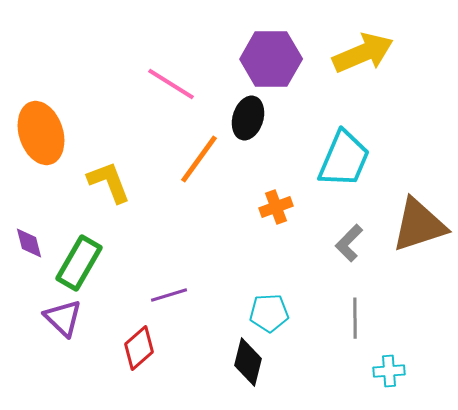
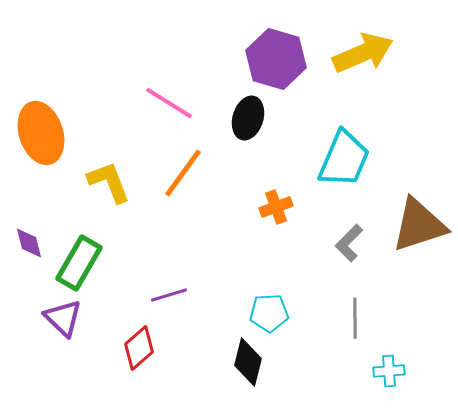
purple hexagon: moved 5 px right; rotated 16 degrees clockwise
pink line: moved 2 px left, 19 px down
orange line: moved 16 px left, 14 px down
